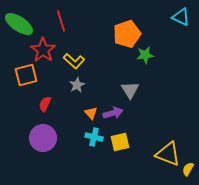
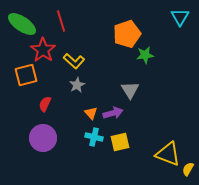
cyan triangle: moved 1 px left; rotated 36 degrees clockwise
green ellipse: moved 3 px right
